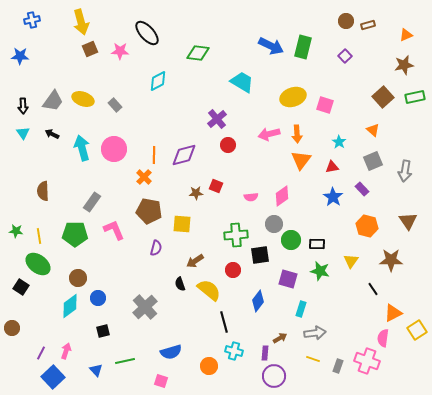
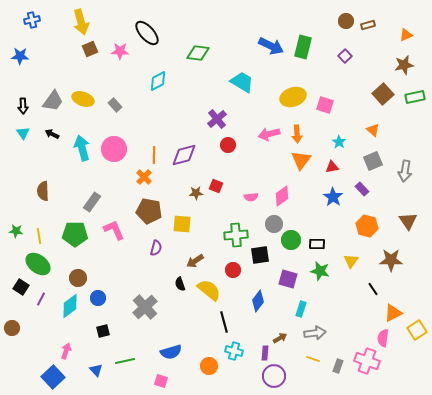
brown square at (383, 97): moved 3 px up
purple line at (41, 353): moved 54 px up
